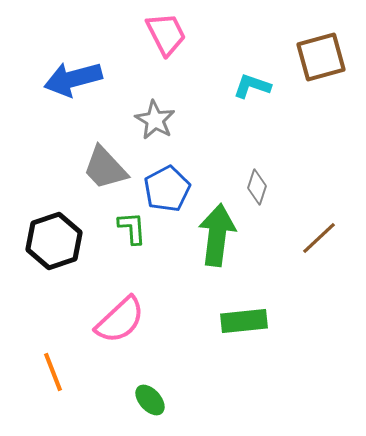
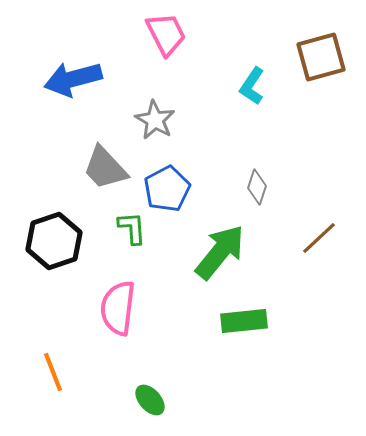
cyan L-shape: rotated 75 degrees counterclockwise
green arrow: moved 3 px right, 17 px down; rotated 32 degrees clockwise
pink semicircle: moved 2 px left, 12 px up; rotated 140 degrees clockwise
